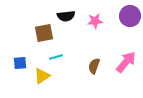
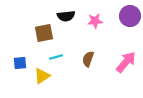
brown semicircle: moved 6 px left, 7 px up
